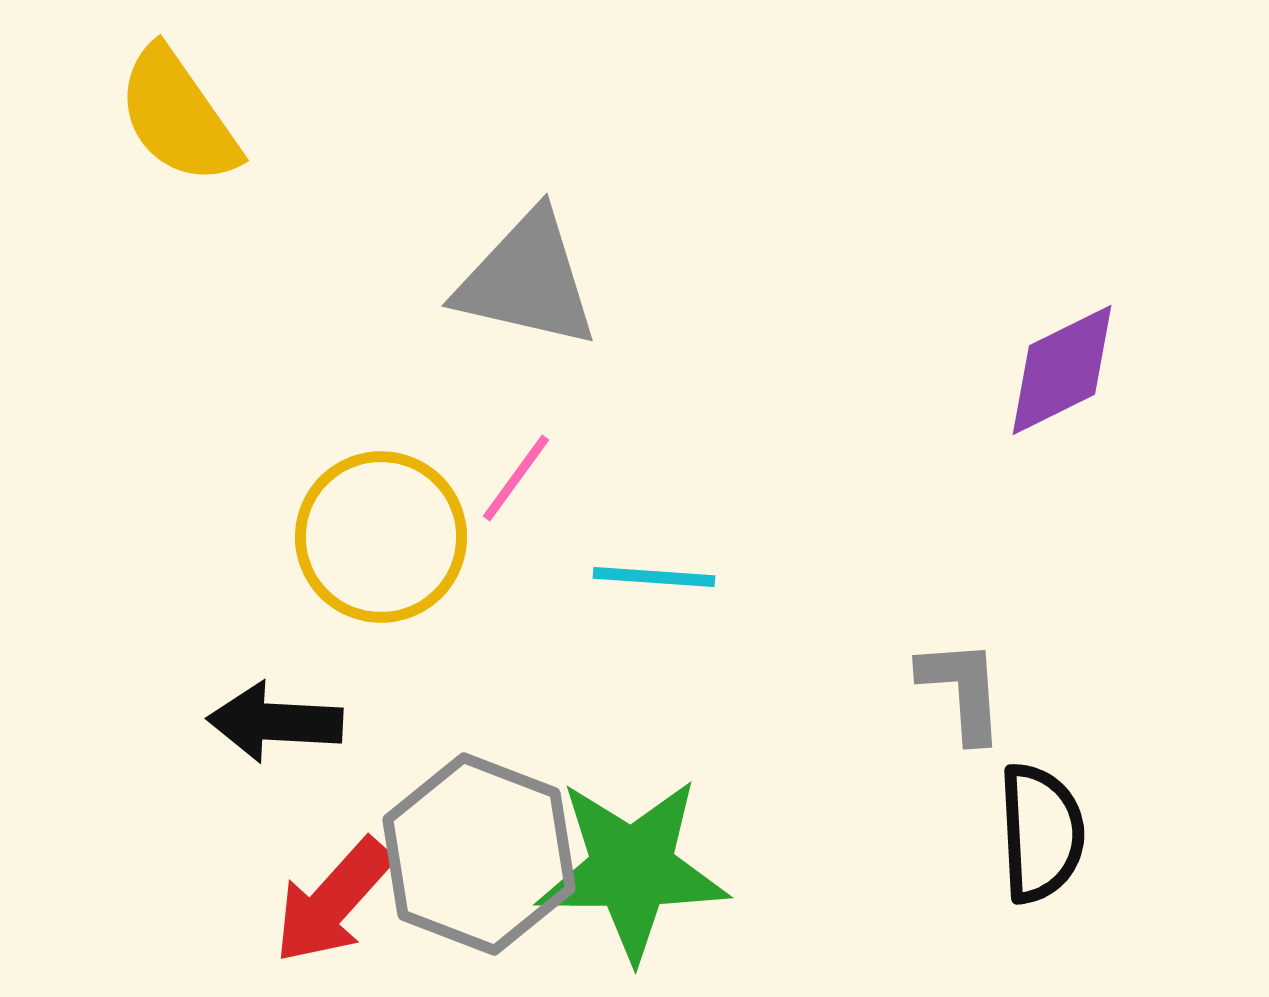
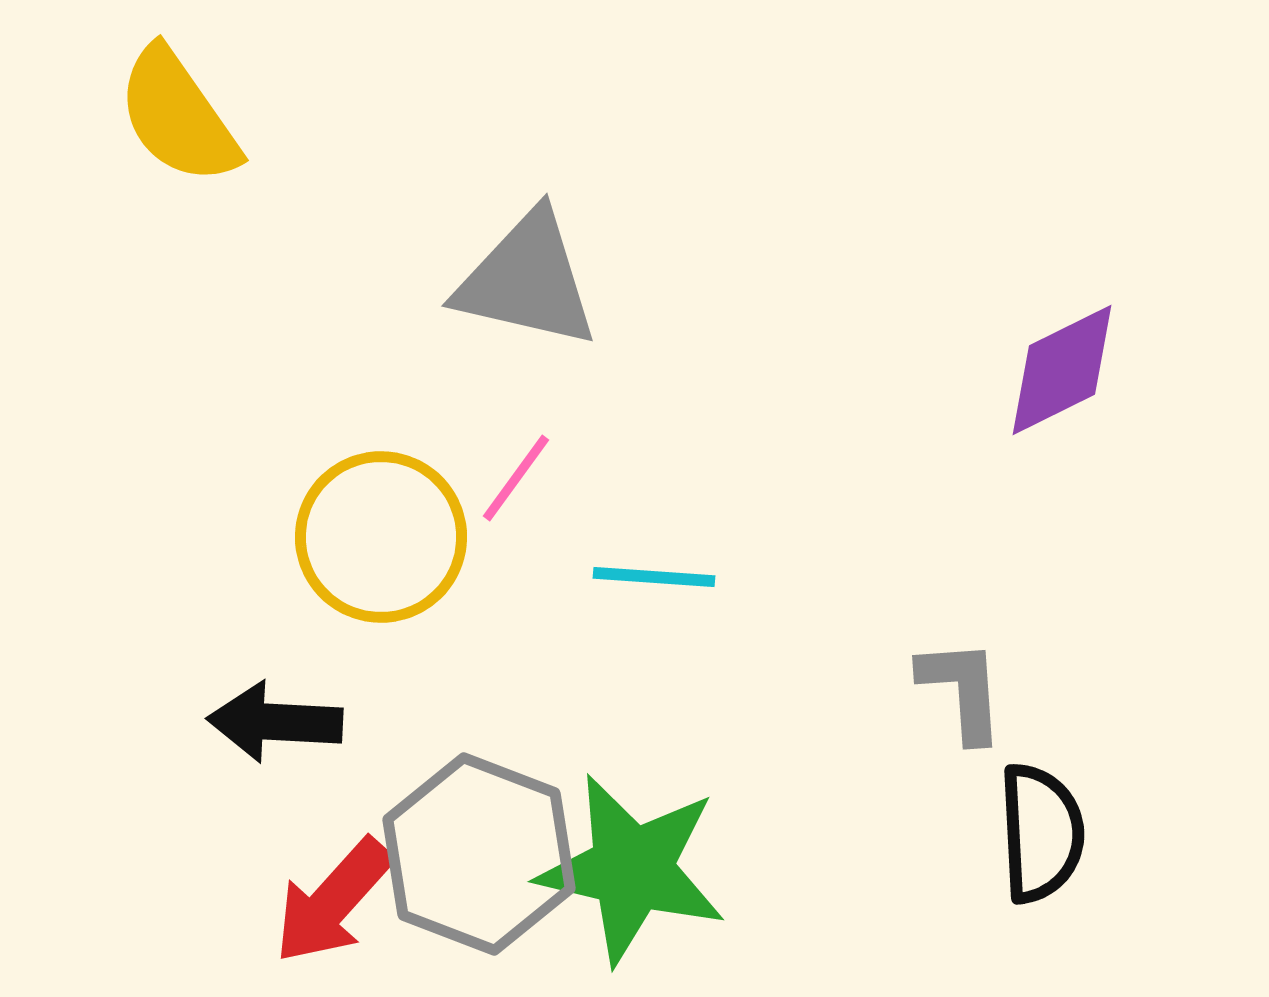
green star: rotated 13 degrees clockwise
